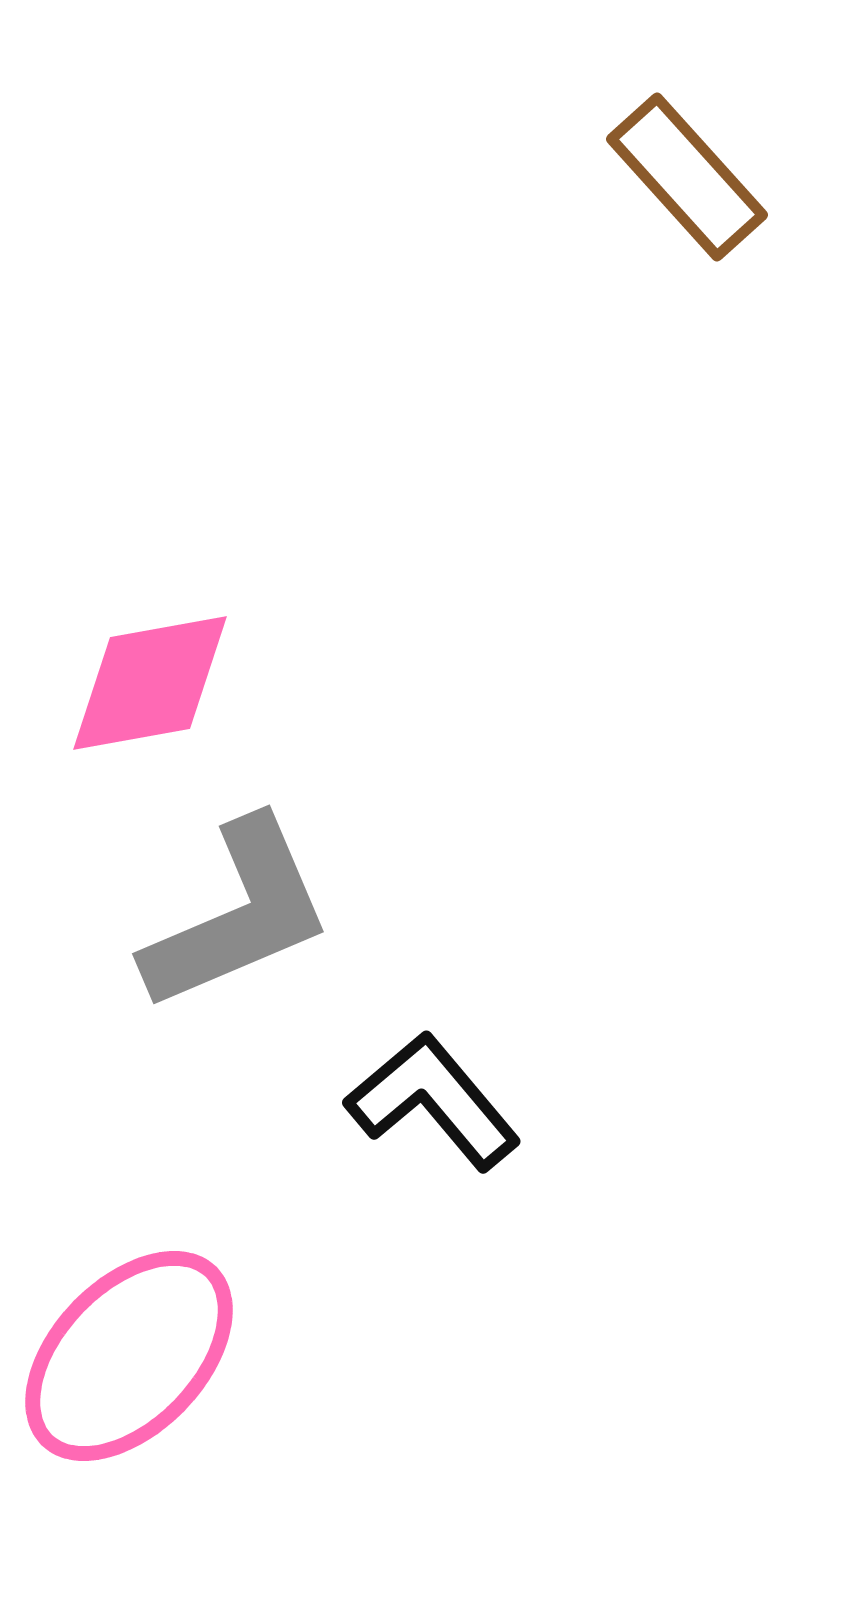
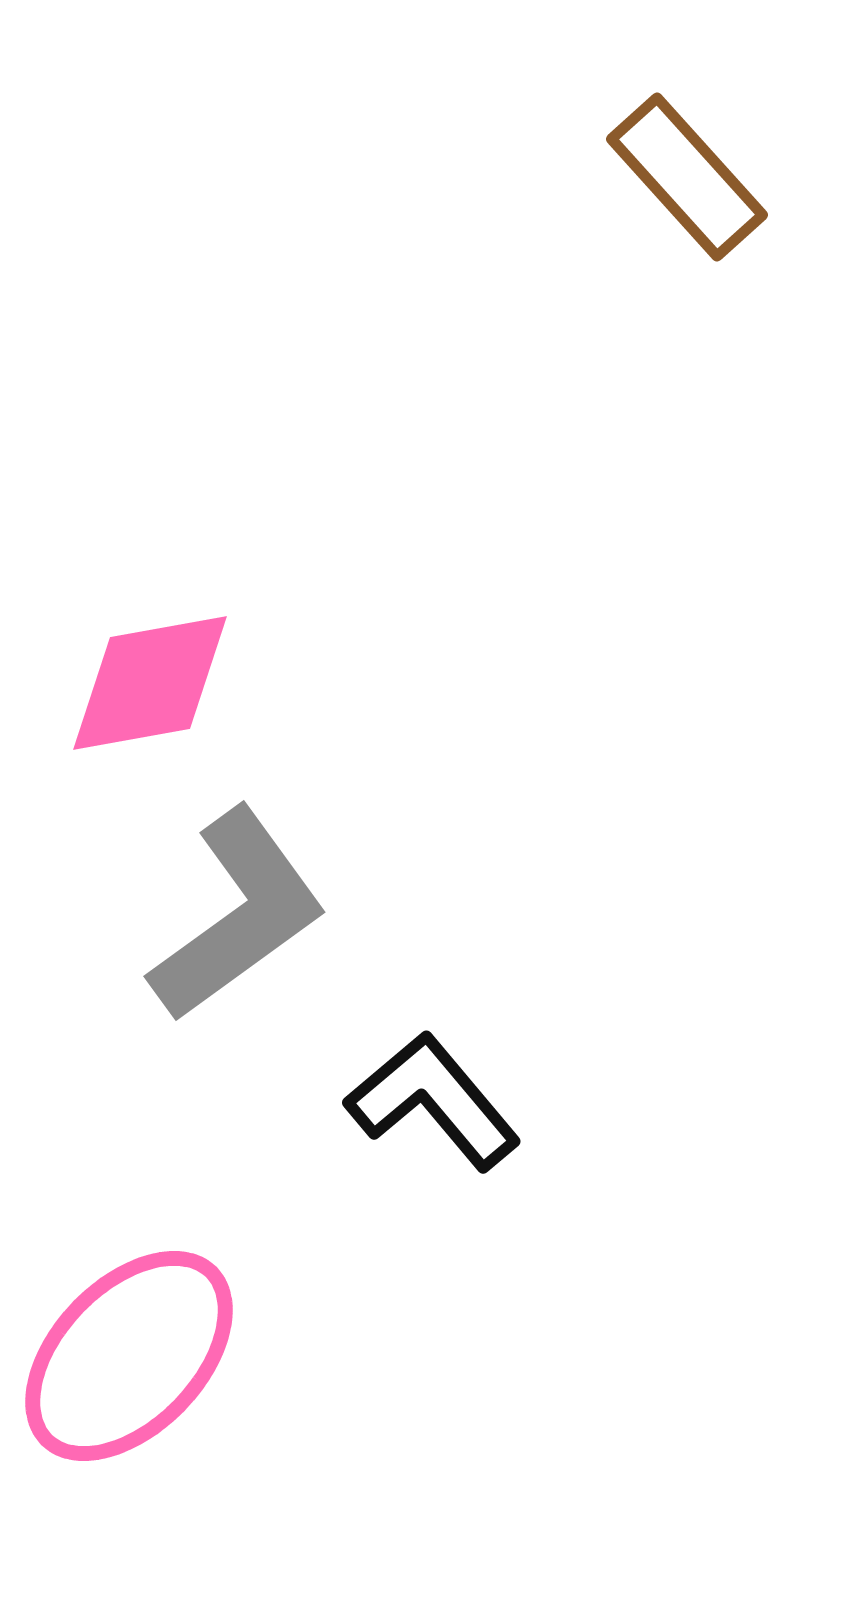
gray L-shape: rotated 13 degrees counterclockwise
